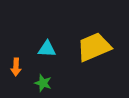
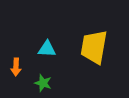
yellow trapezoid: rotated 57 degrees counterclockwise
